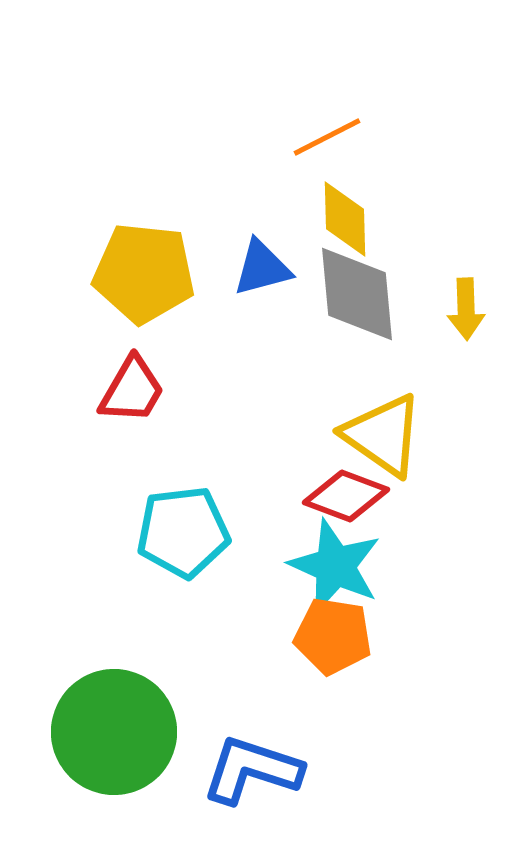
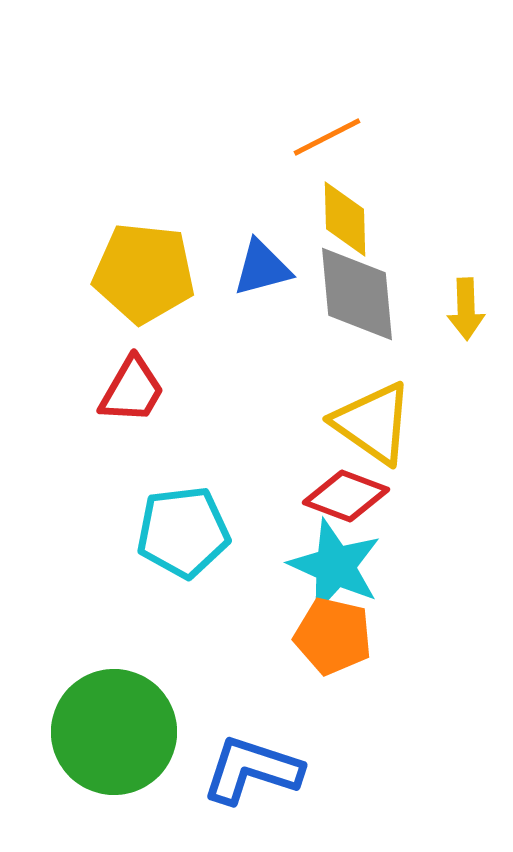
yellow triangle: moved 10 px left, 12 px up
orange pentagon: rotated 4 degrees clockwise
